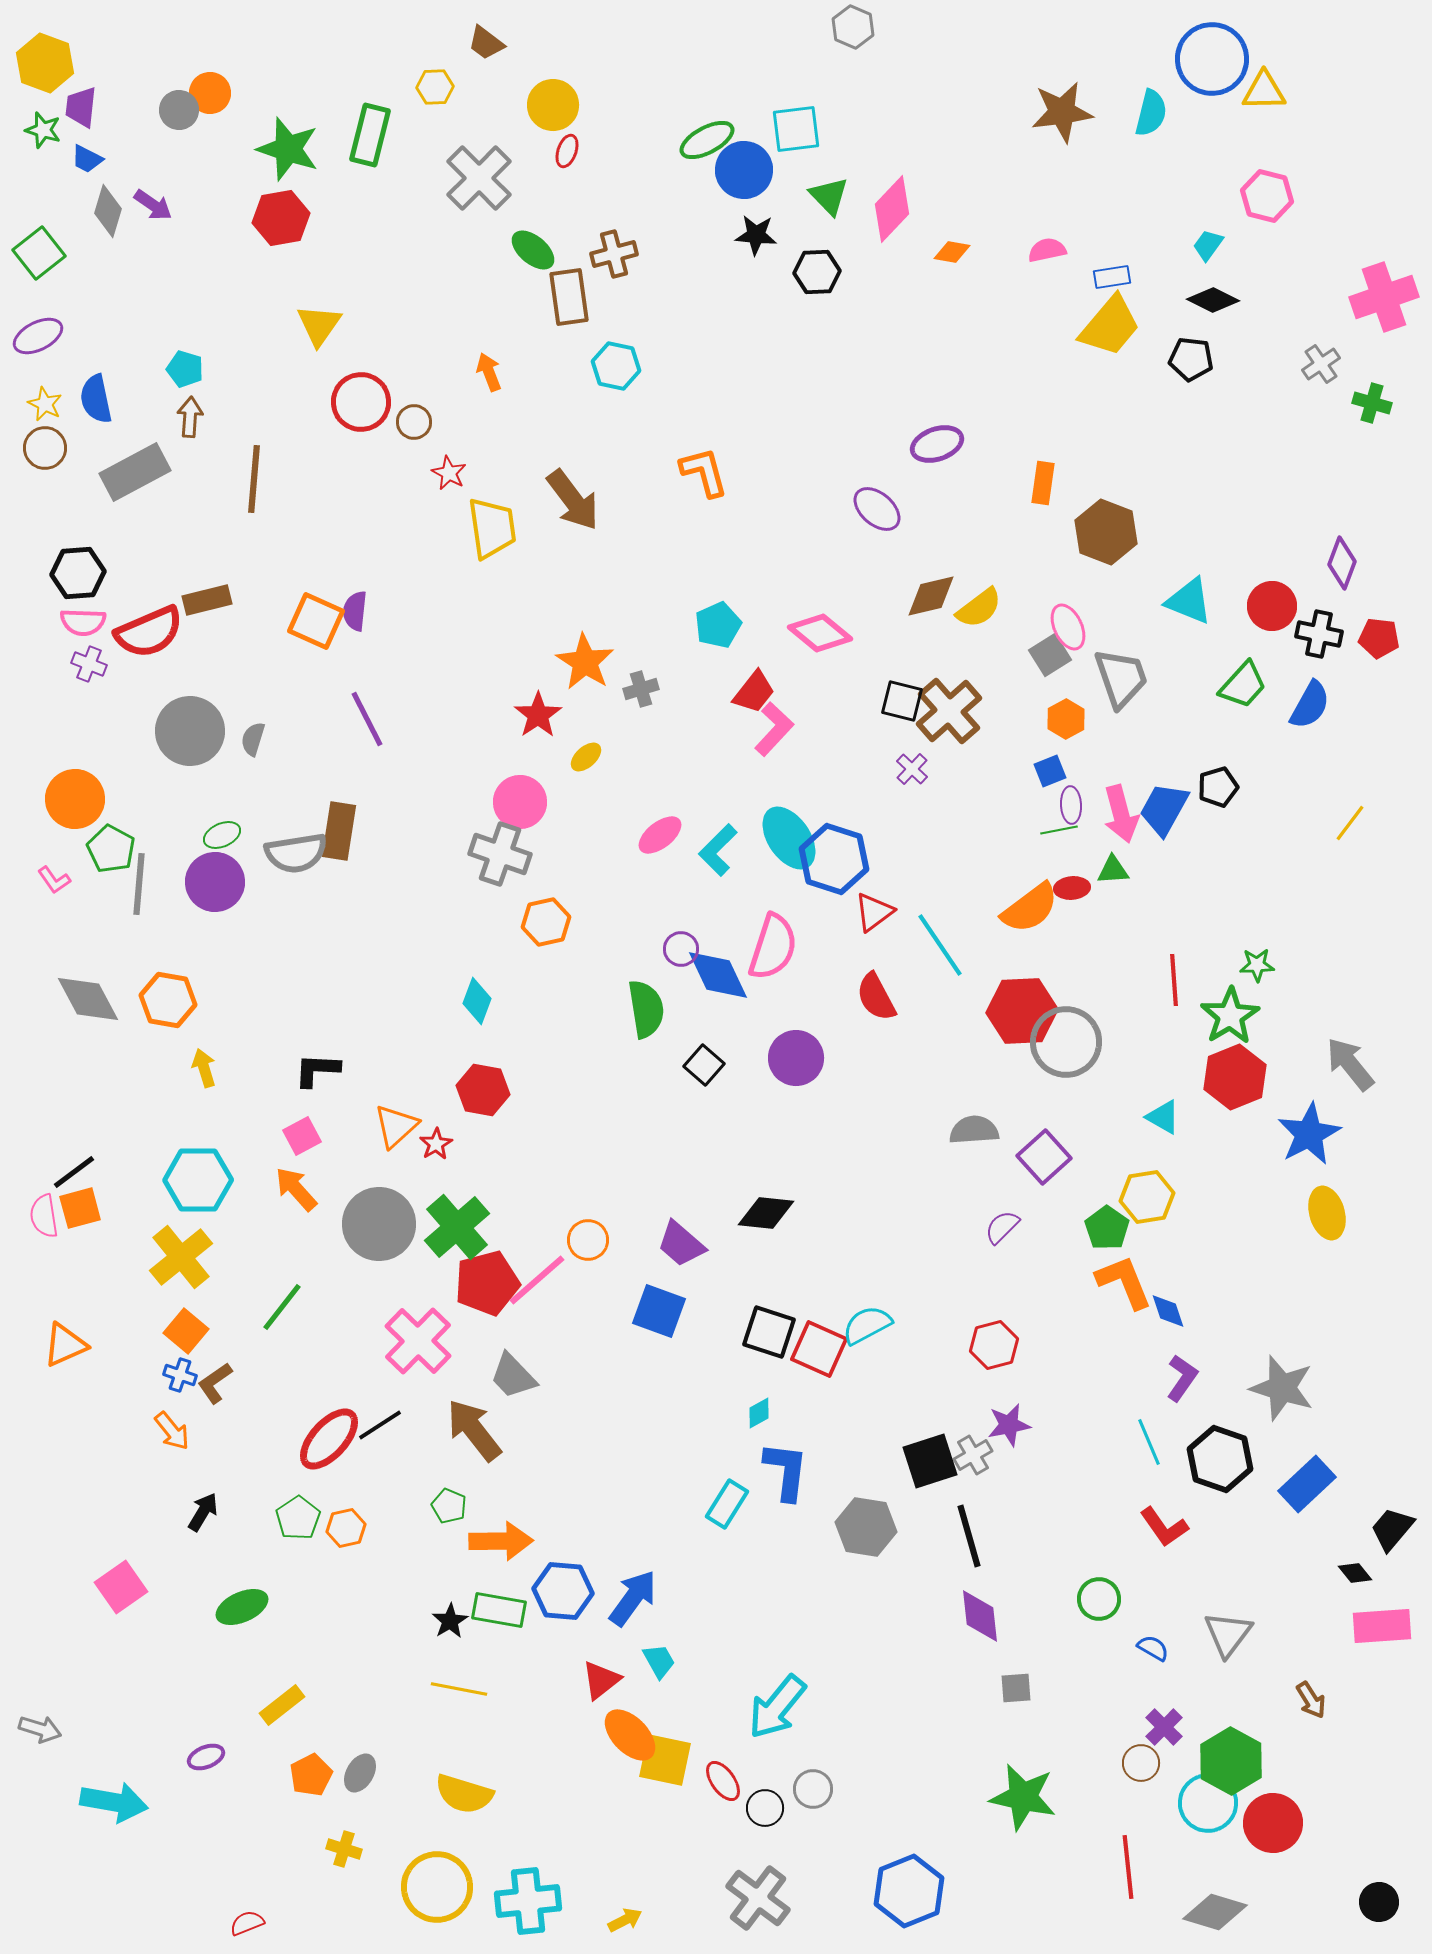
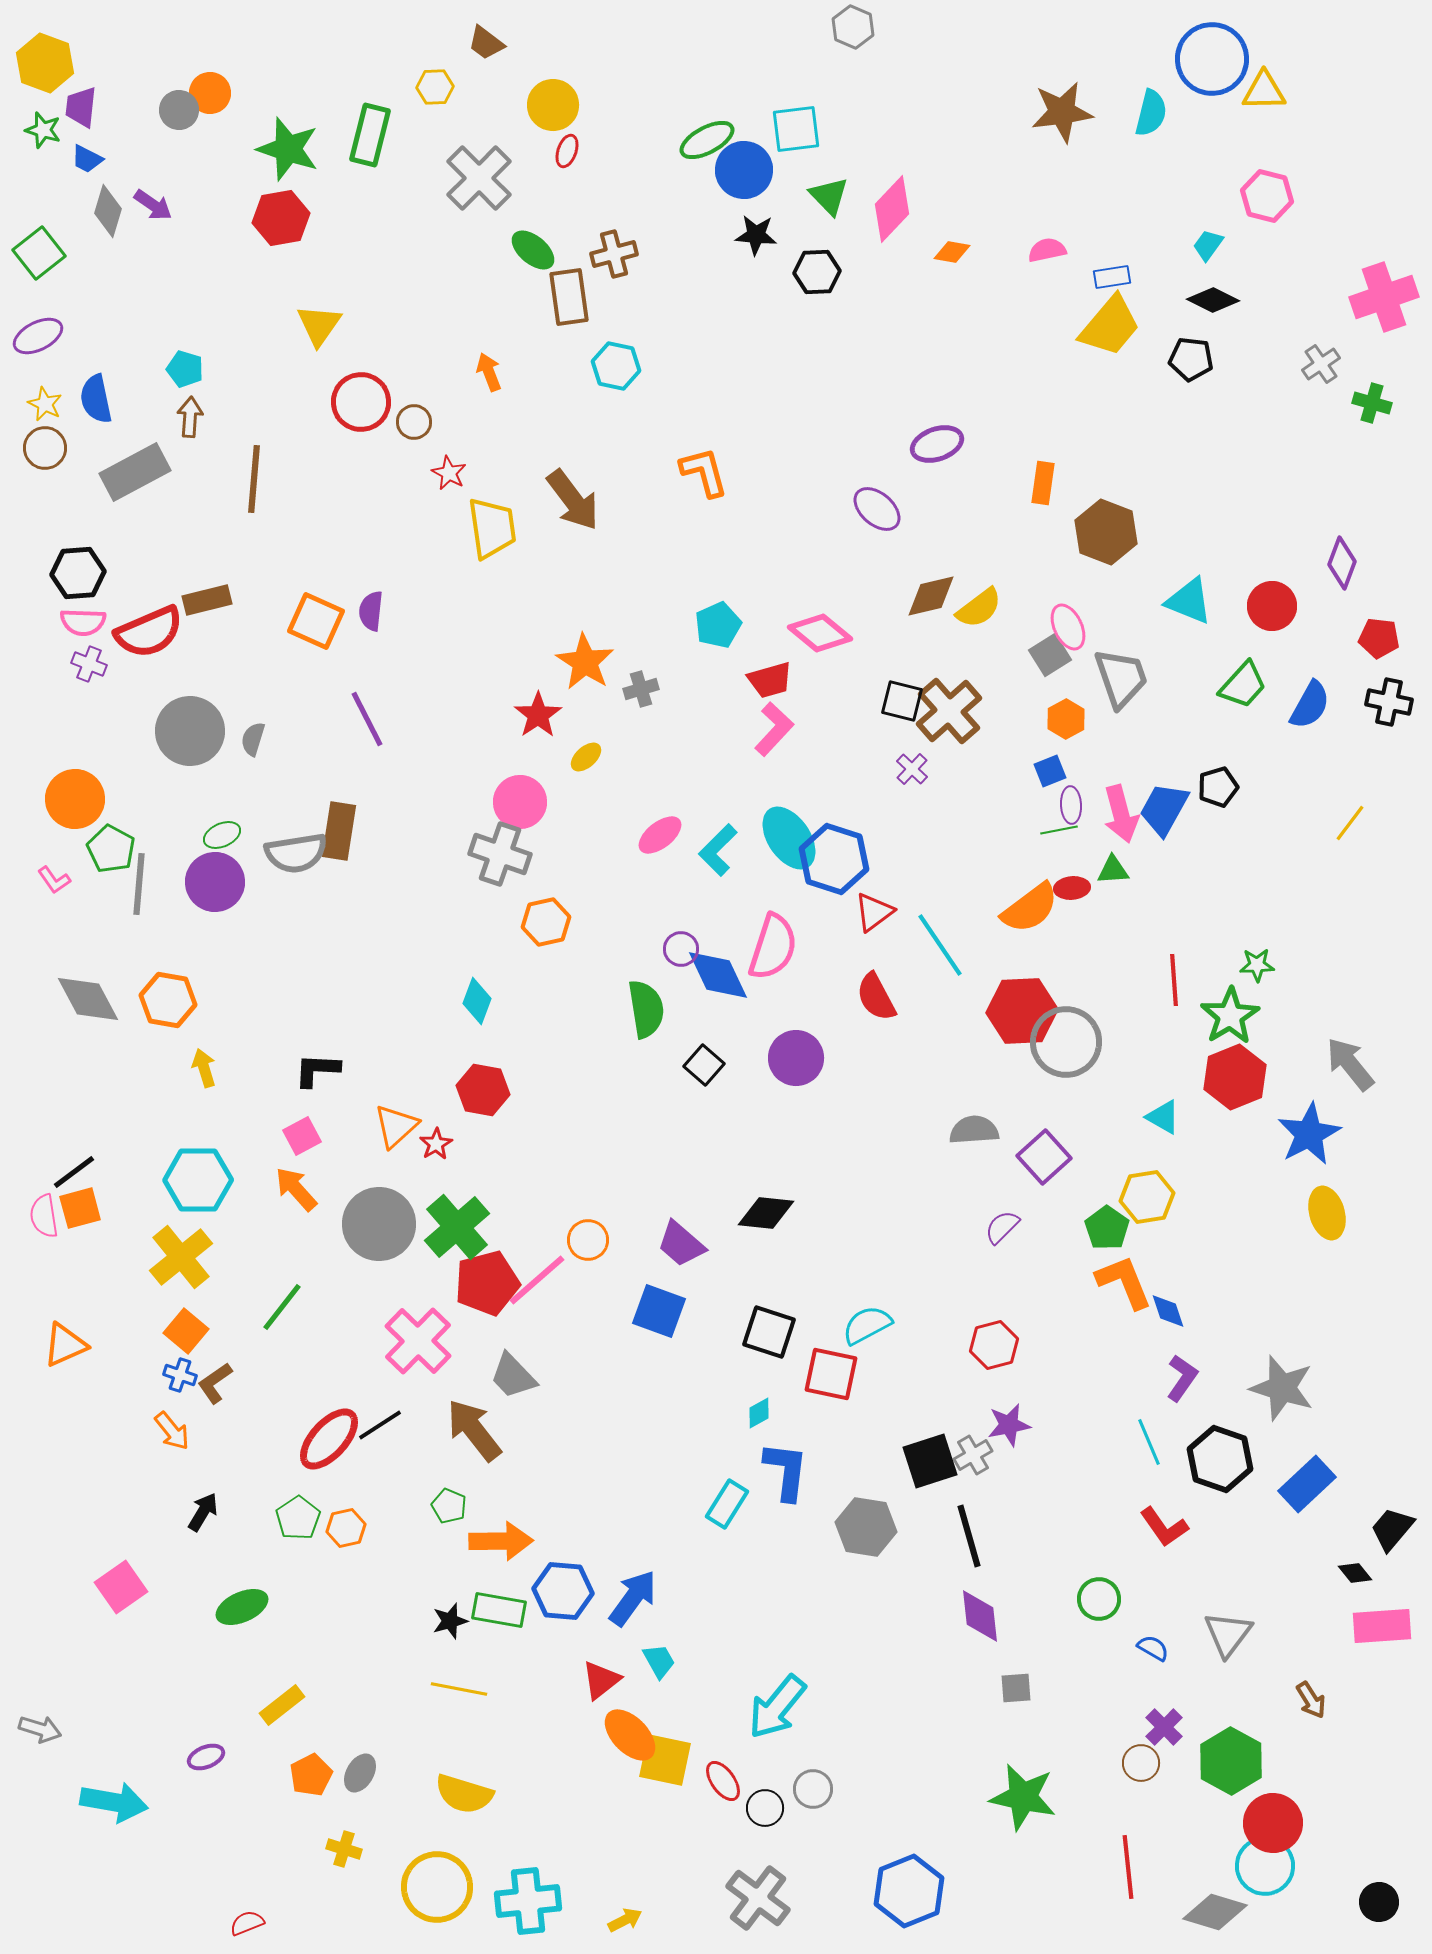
purple semicircle at (355, 611): moved 16 px right
black cross at (1319, 634): moved 70 px right, 68 px down
red trapezoid at (754, 692): moved 16 px right, 12 px up; rotated 36 degrees clockwise
red square at (819, 1349): moved 12 px right, 25 px down; rotated 12 degrees counterclockwise
black star at (450, 1621): rotated 15 degrees clockwise
cyan circle at (1208, 1803): moved 57 px right, 63 px down
